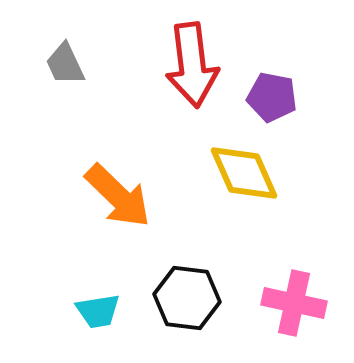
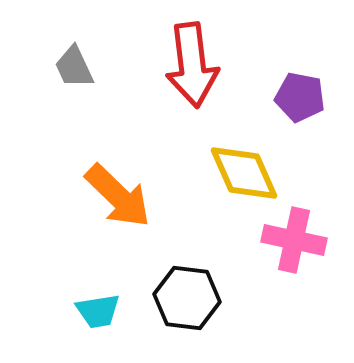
gray trapezoid: moved 9 px right, 3 px down
purple pentagon: moved 28 px right
pink cross: moved 63 px up
